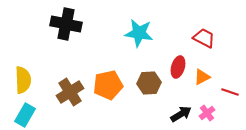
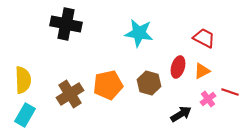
orange triangle: moved 6 px up
brown hexagon: rotated 20 degrees clockwise
brown cross: moved 2 px down
pink cross: moved 1 px right, 14 px up
